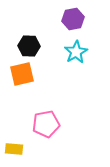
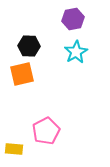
pink pentagon: moved 7 px down; rotated 16 degrees counterclockwise
